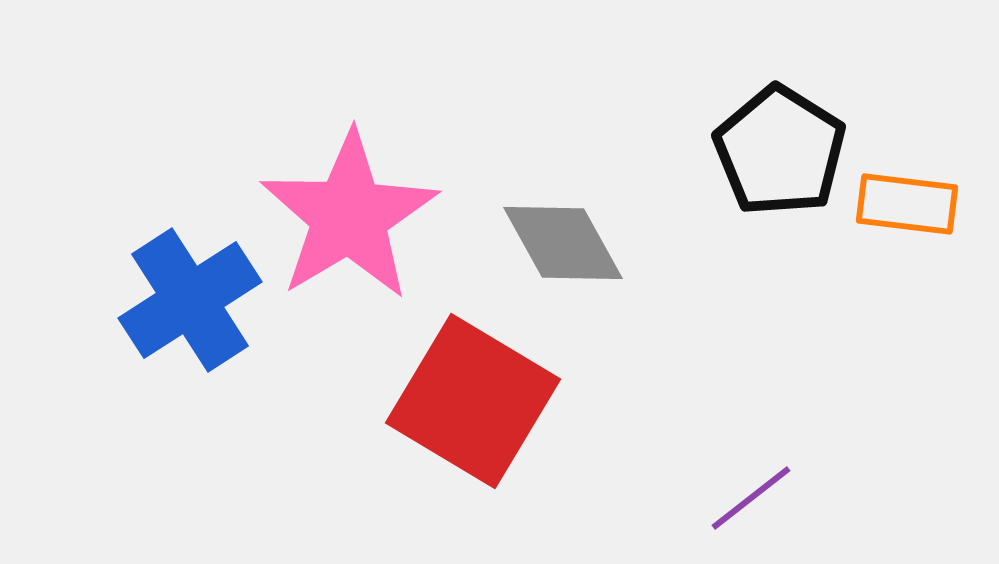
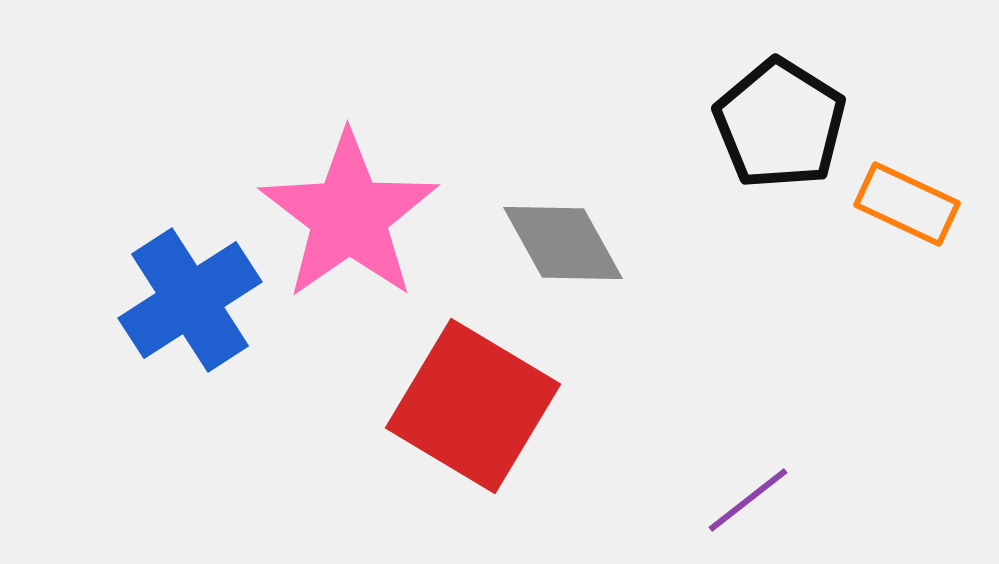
black pentagon: moved 27 px up
orange rectangle: rotated 18 degrees clockwise
pink star: rotated 4 degrees counterclockwise
red square: moved 5 px down
purple line: moved 3 px left, 2 px down
